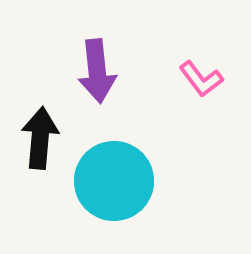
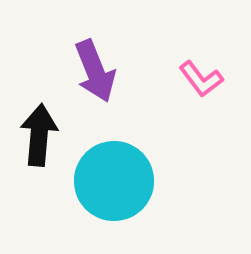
purple arrow: moved 2 px left; rotated 16 degrees counterclockwise
black arrow: moved 1 px left, 3 px up
